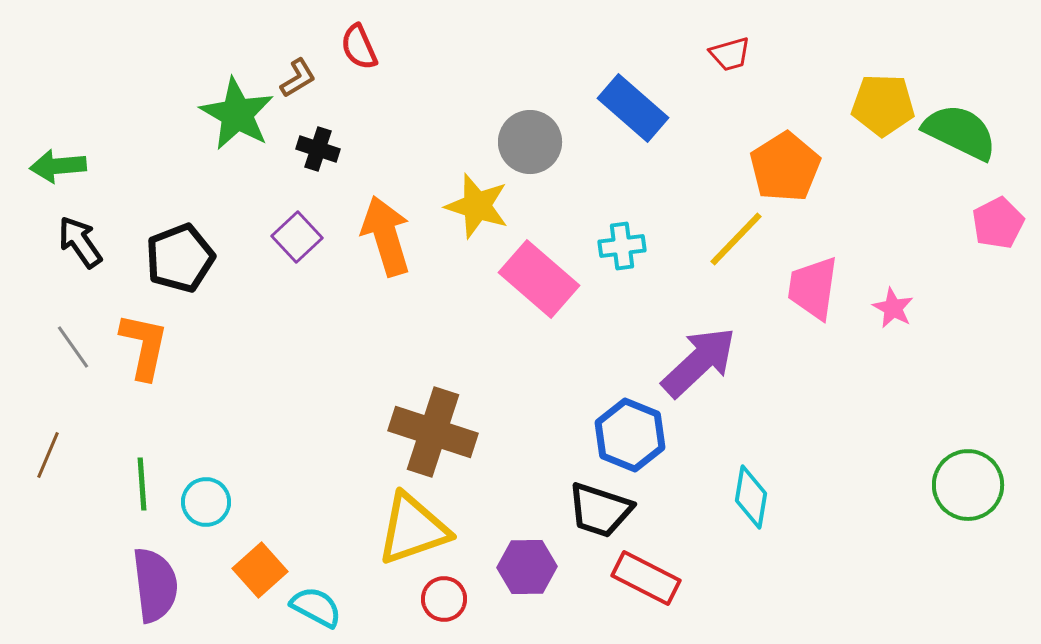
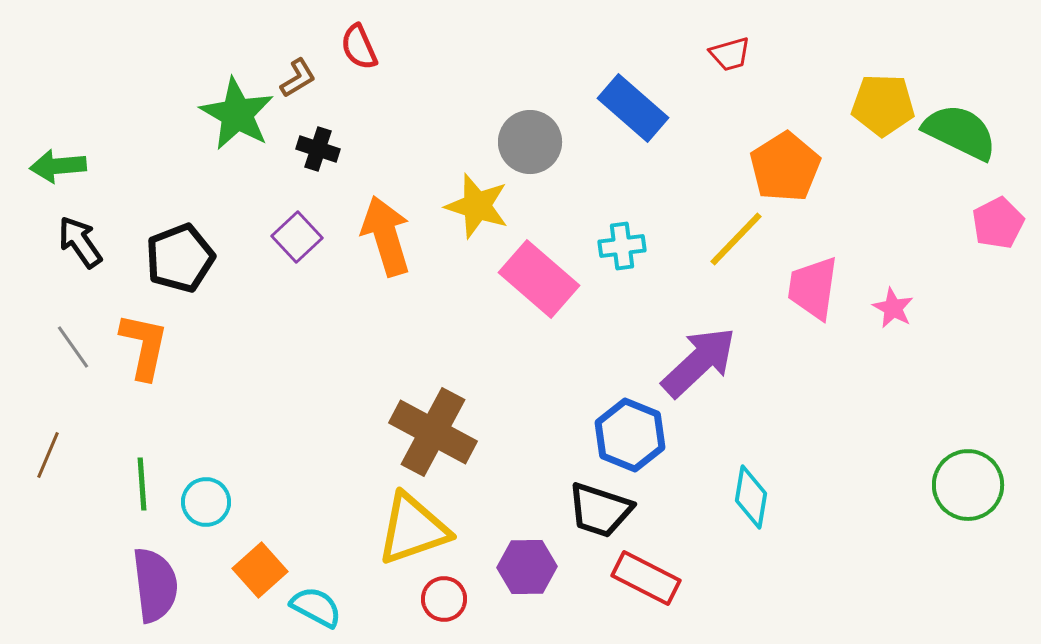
brown cross: rotated 10 degrees clockwise
